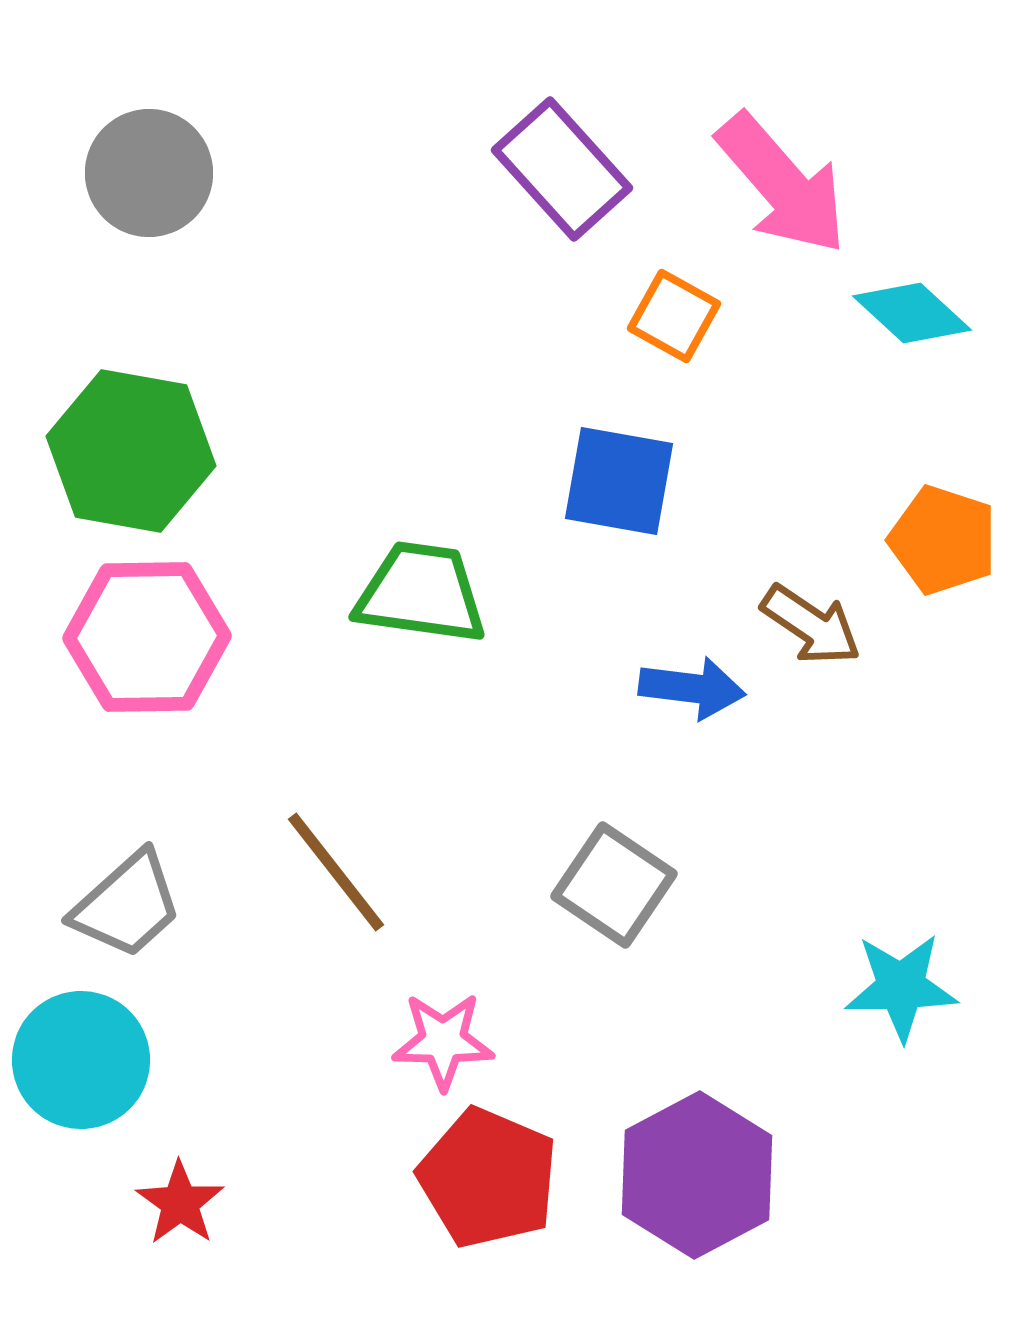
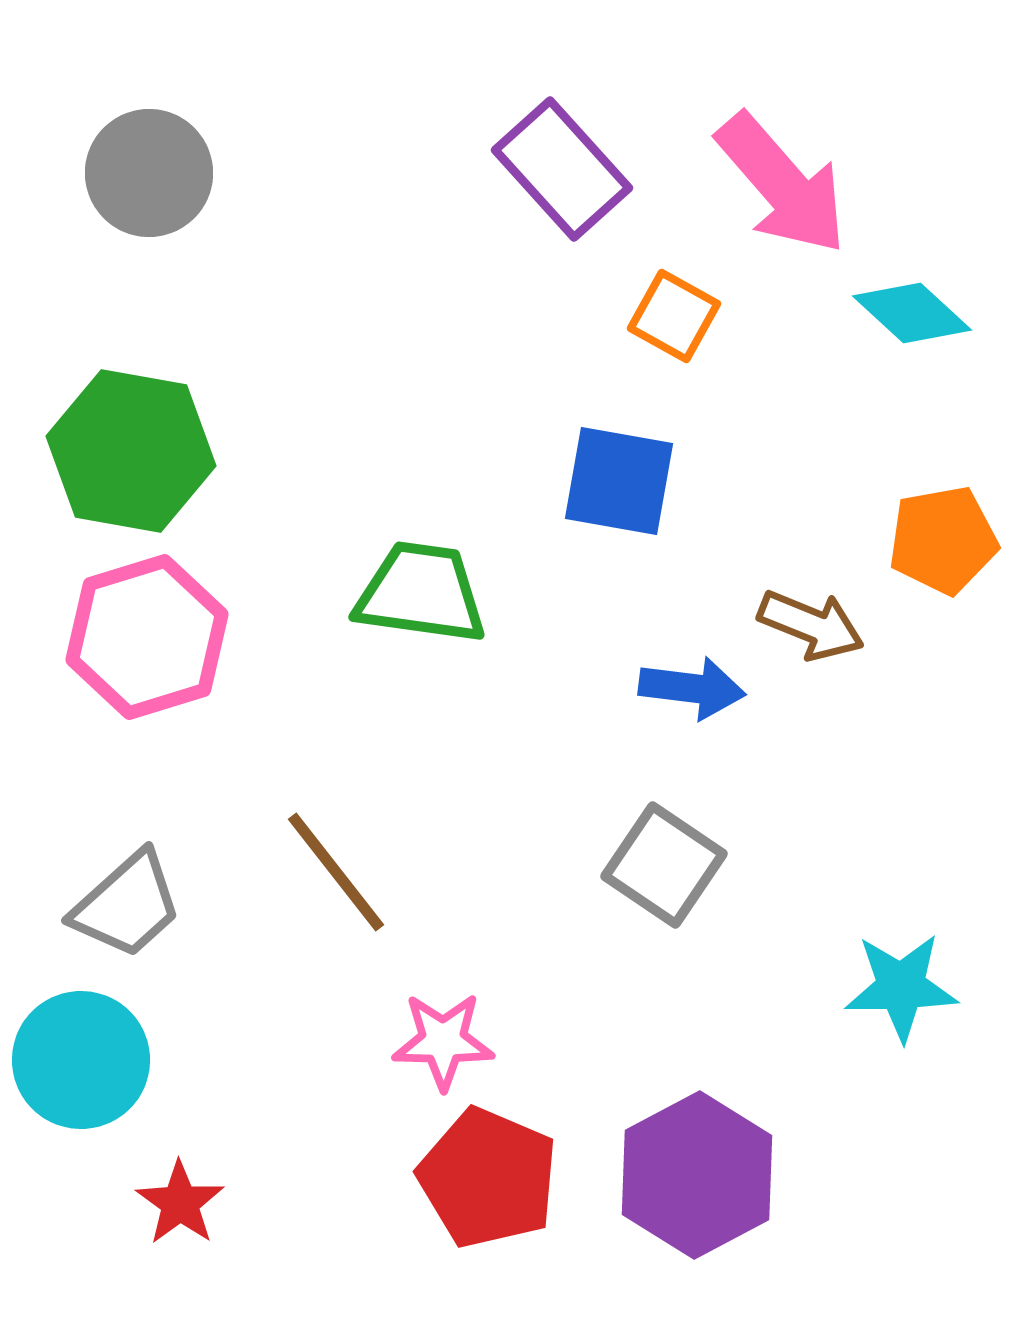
orange pentagon: rotated 28 degrees counterclockwise
brown arrow: rotated 12 degrees counterclockwise
pink hexagon: rotated 16 degrees counterclockwise
gray square: moved 50 px right, 20 px up
